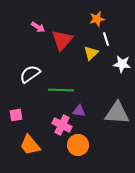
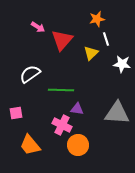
purple triangle: moved 2 px left, 2 px up
pink square: moved 2 px up
